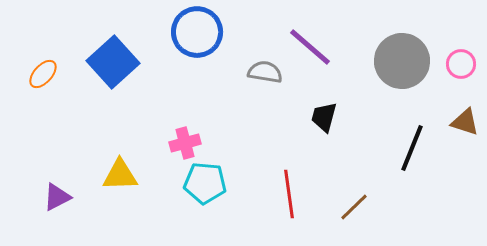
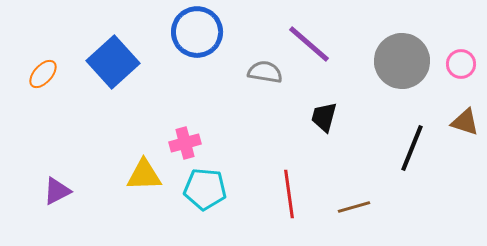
purple line: moved 1 px left, 3 px up
yellow triangle: moved 24 px right
cyan pentagon: moved 6 px down
purple triangle: moved 6 px up
brown line: rotated 28 degrees clockwise
